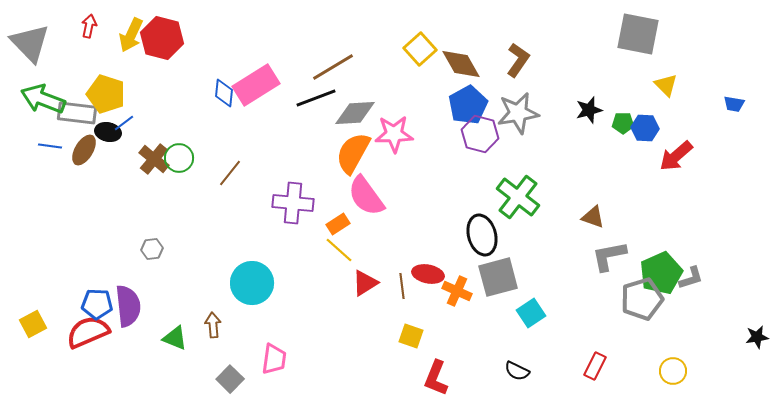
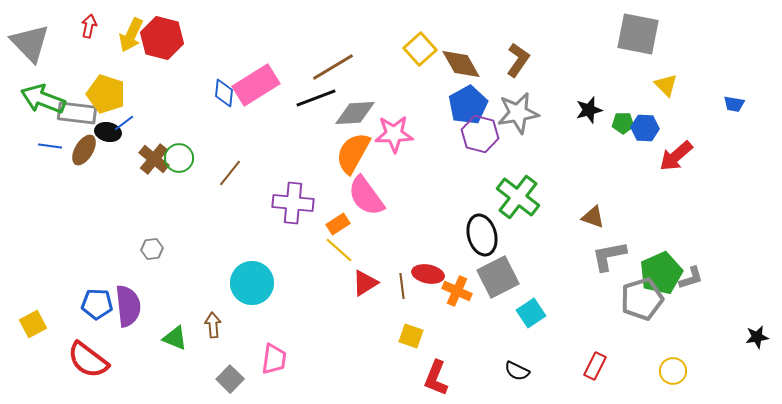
gray square at (498, 277): rotated 12 degrees counterclockwise
red semicircle at (88, 332): moved 28 px down; rotated 120 degrees counterclockwise
